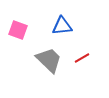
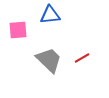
blue triangle: moved 12 px left, 11 px up
pink square: rotated 24 degrees counterclockwise
